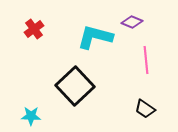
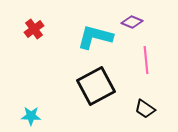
black square: moved 21 px right; rotated 15 degrees clockwise
